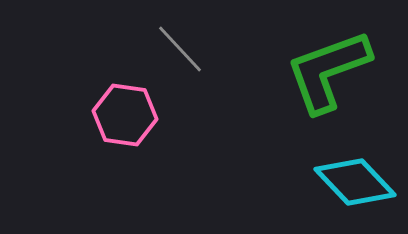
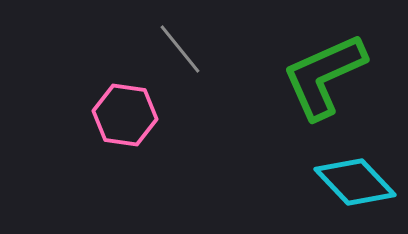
gray line: rotated 4 degrees clockwise
green L-shape: moved 4 px left, 5 px down; rotated 4 degrees counterclockwise
